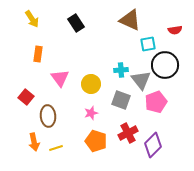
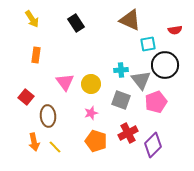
orange rectangle: moved 2 px left, 1 px down
pink triangle: moved 5 px right, 4 px down
yellow line: moved 1 px left, 1 px up; rotated 64 degrees clockwise
